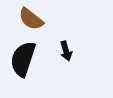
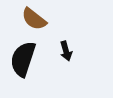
brown semicircle: moved 3 px right
